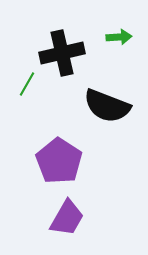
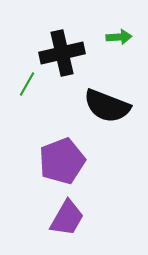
purple pentagon: moved 3 px right; rotated 18 degrees clockwise
